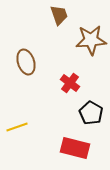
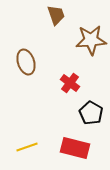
brown trapezoid: moved 3 px left
yellow line: moved 10 px right, 20 px down
